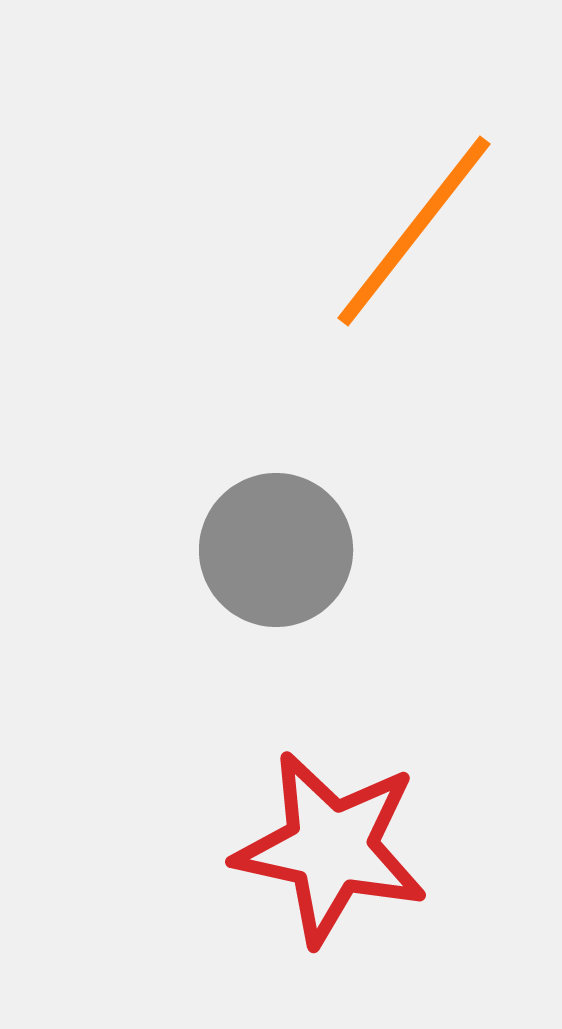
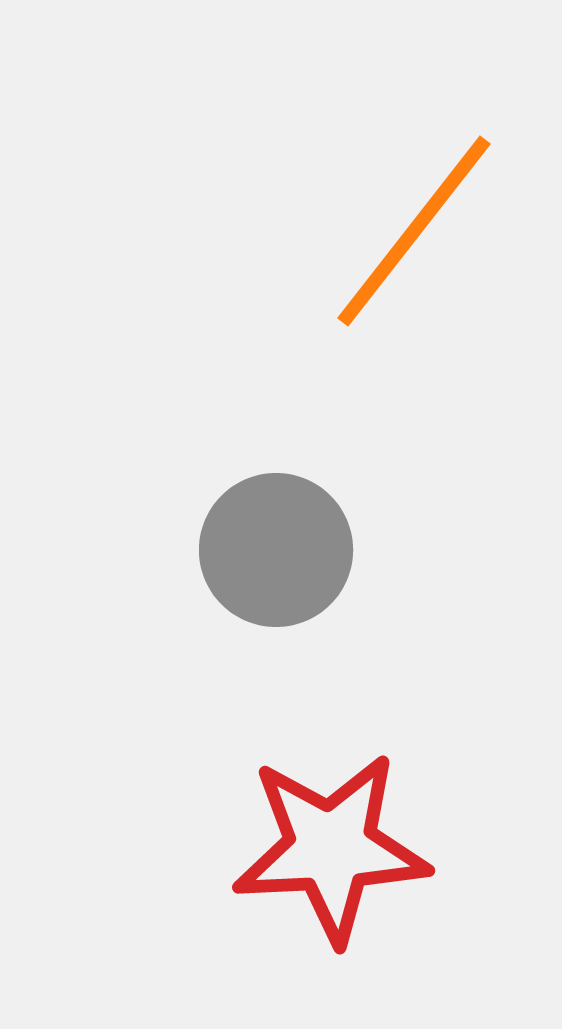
red star: rotated 15 degrees counterclockwise
